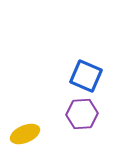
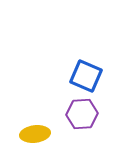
yellow ellipse: moved 10 px right; rotated 16 degrees clockwise
